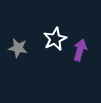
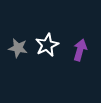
white star: moved 8 px left, 6 px down
